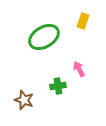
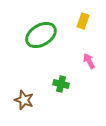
green ellipse: moved 3 px left, 2 px up
pink arrow: moved 10 px right, 8 px up
green cross: moved 3 px right, 2 px up; rotated 21 degrees clockwise
